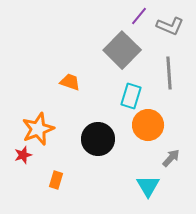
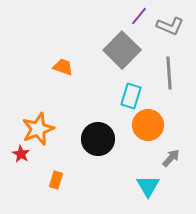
orange trapezoid: moved 7 px left, 15 px up
red star: moved 2 px left, 1 px up; rotated 24 degrees counterclockwise
